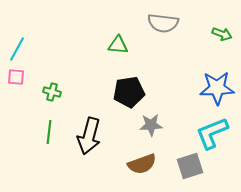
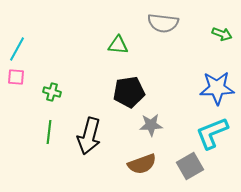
gray square: rotated 12 degrees counterclockwise
